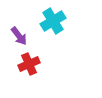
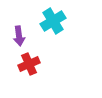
purple arrow: rotated 30 degrees clockwise
